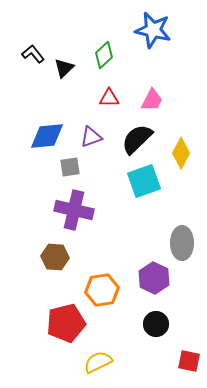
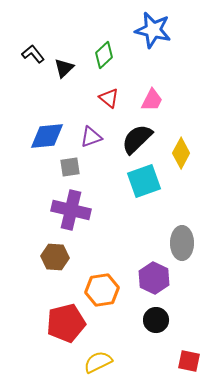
red triangle: rotated 40 degrees clockwise
purple cross: moved 3 px left
black circle: moved 4 px up
